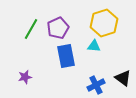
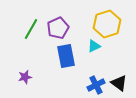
yellow hexagon: moved 3 px right, 1 px down
cyan triangle: rotated 32 degrees counterclockwise
black triangle: moved 4 px left, 5 px down
